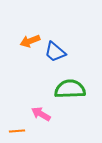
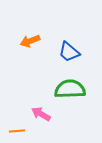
blue trapezoid: moved 14 px right
